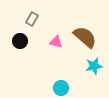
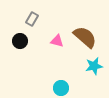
pink triangle: moved 1 px right, 1 px up
